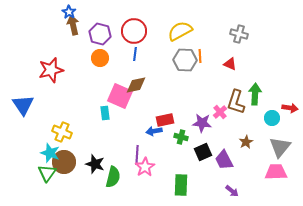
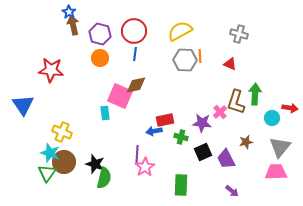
red star: rotated 20 degrees clockwise
brown star: rotated 16 degrees clockwise
purple trapezoid: moved 2 px right, 1 px up
green semicircle: moved 9 px left, 1 px down
